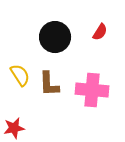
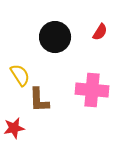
brown L-shape: moved 10 px left, 16 px down
